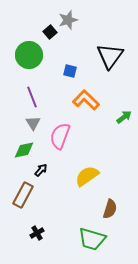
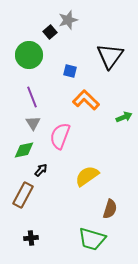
green arrow: rotated 14 degrees clockwise
black cross: moved 6 px left, 5 px down; rotated 24 degrees clockwise
